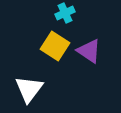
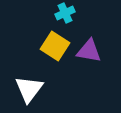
purple triangle: rotated 24 degrees counterclockwise
